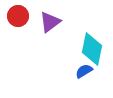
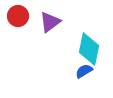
cyan diamond: moved 3 px left
